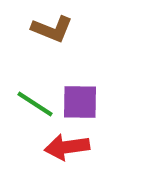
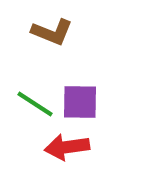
brown L-shape: moved 3 px down
